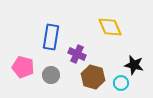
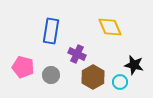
blue rectangle: moved 6 px up
brown hexagon: rotated 15 degrees clockwise
cyan circle: moved 1 px left, 1 px up
